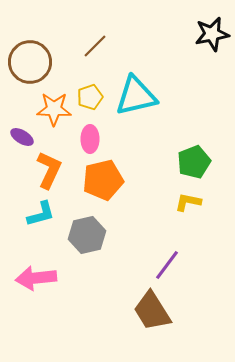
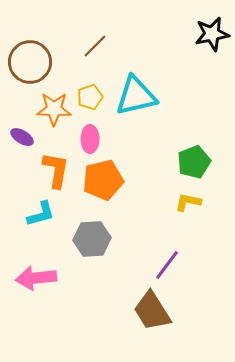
orange L-shape: moved 7 px right; rotated 15 degrees counterclockwise
gray hexagon: moved 5 px right, 4 px down; rotated 9 degrees clockwise
